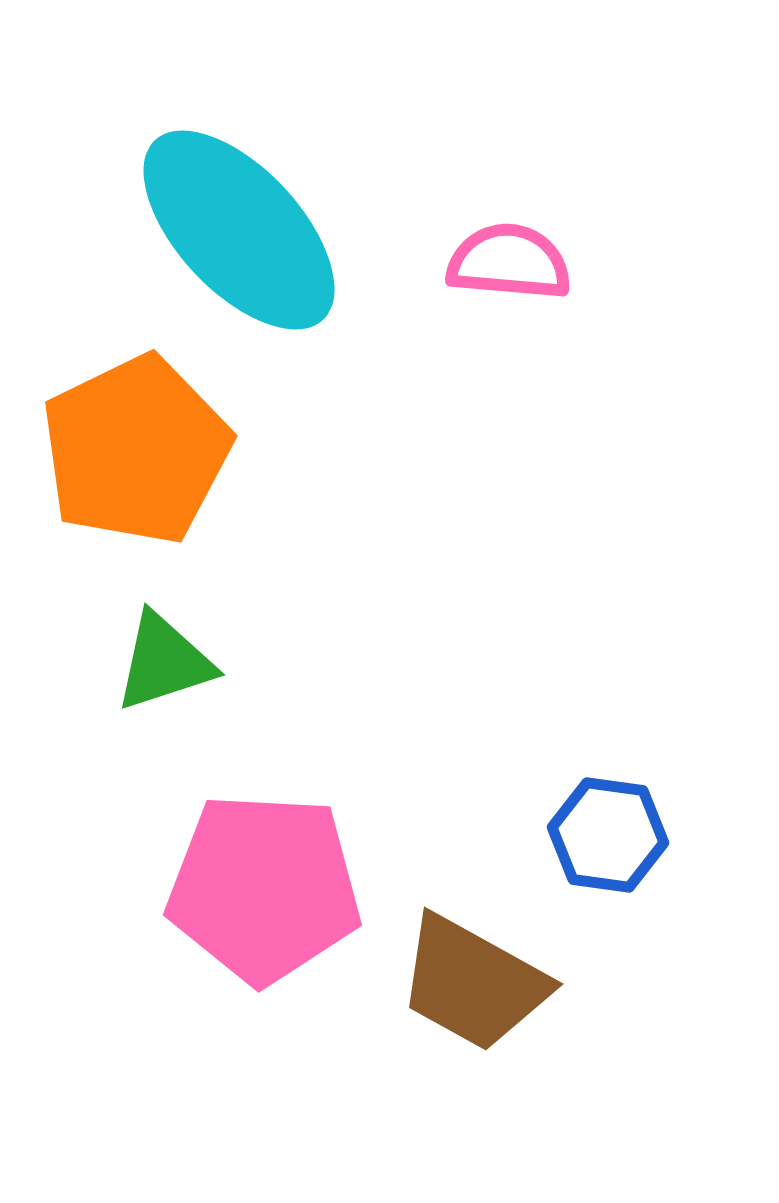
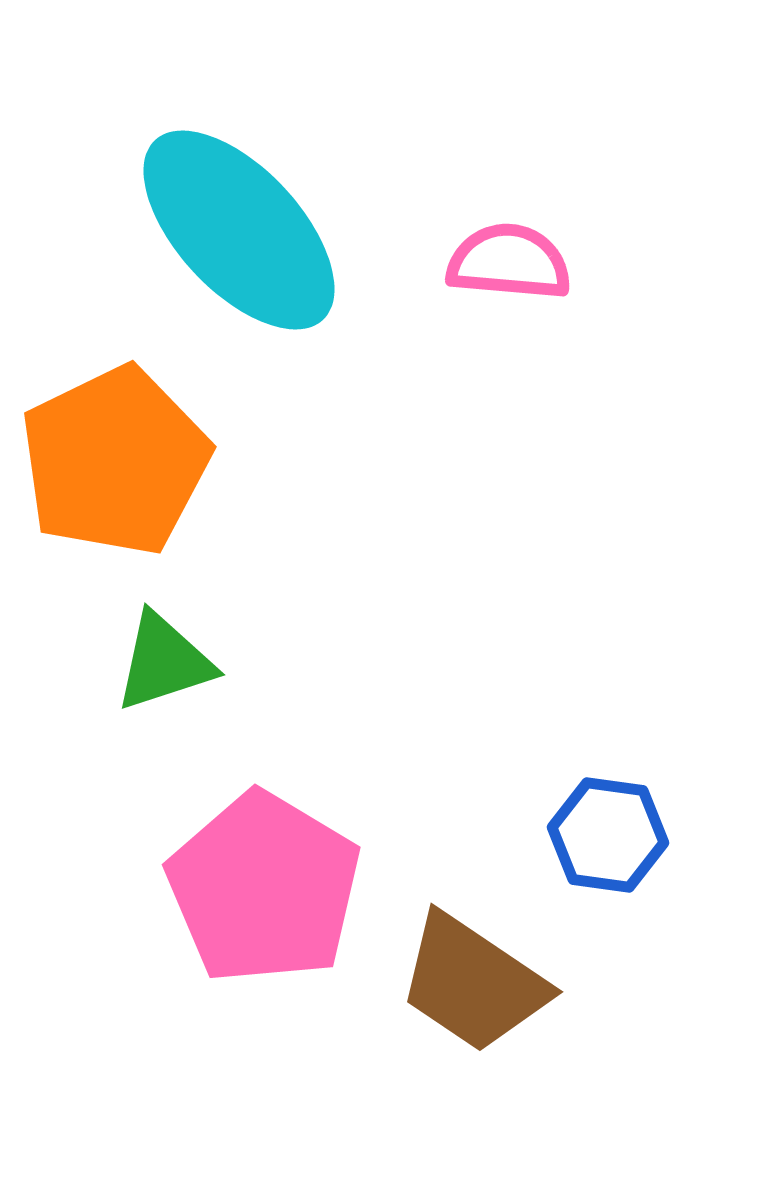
orange pentagon: moved 21 px left, 11 px down
pink pentagon: rotated 28 degrees clockwise
brown trapezoid: rotated 5 degrees clockwise
